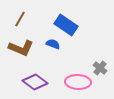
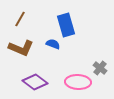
blue rectangle: rotated 40 degrees clockwise
